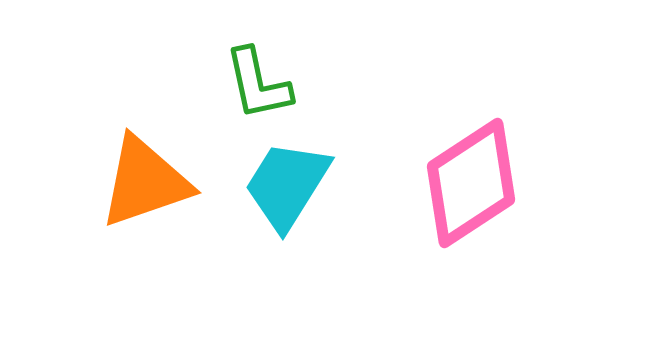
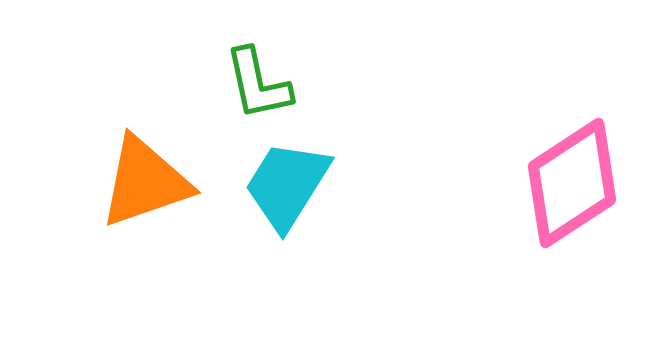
pink diamond: moved 101 px right
